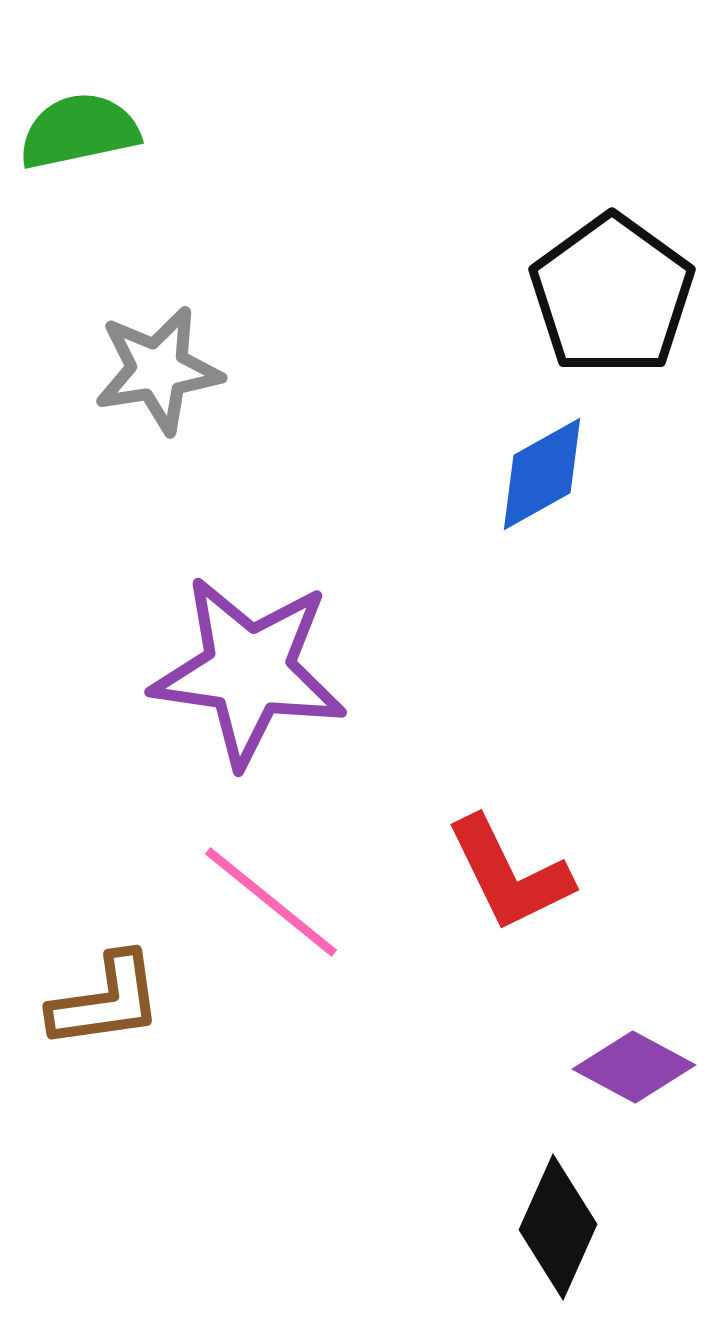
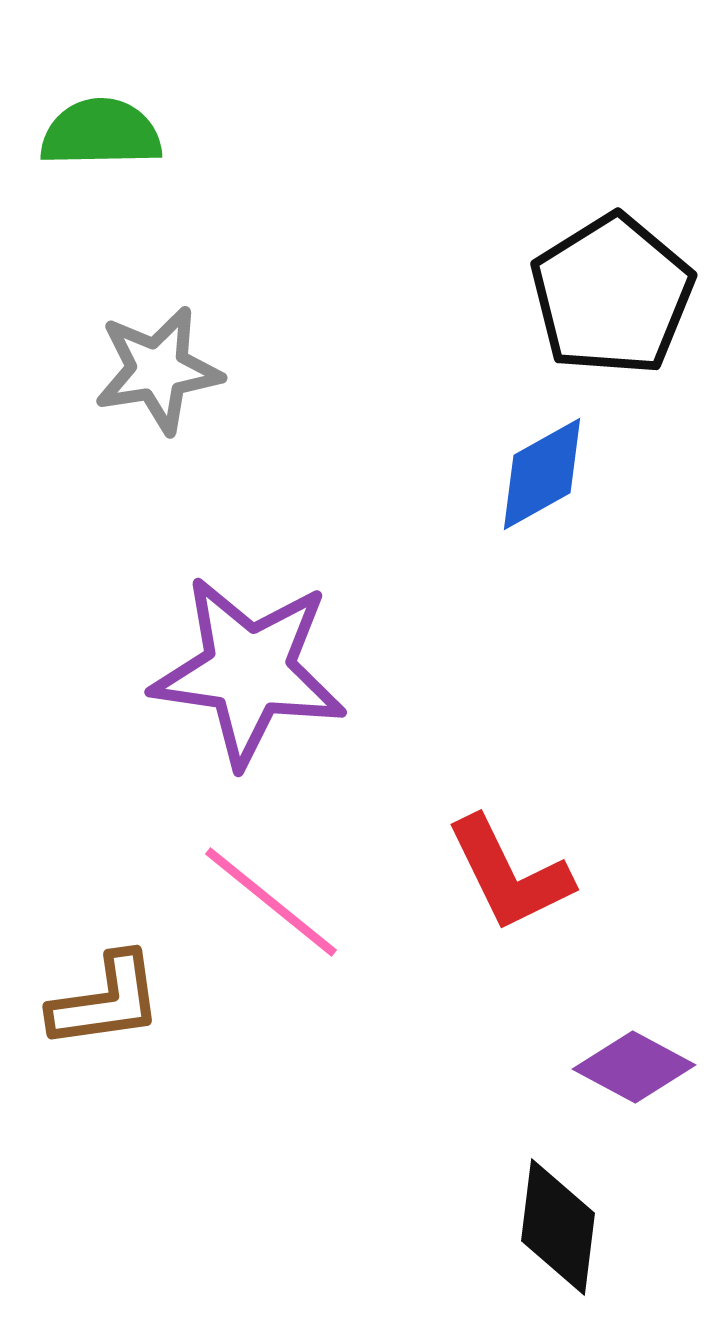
green semicircle: moved 22 px right, 2 px down; rotated 11 degrees clockwise
black pentagon: rotated 4 degrees clockwise
black diamond: rotated 17 degrees counterclockwise
